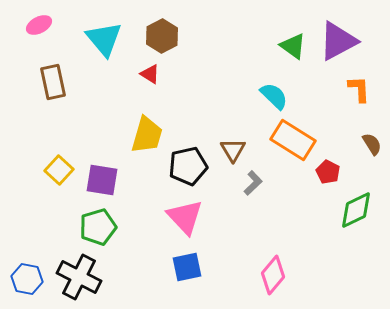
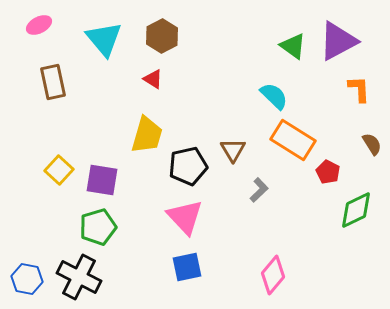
red triangle: moved 3 px right, 5 px down
gray L-shape: moved 6 px right, 7 px down
